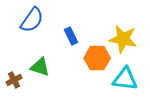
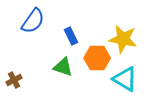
blue semicircle: moved 1 px right, 1 px down
green triangle: moved 23 px right
cyan triangle: rotated 24 degrees clockwise
